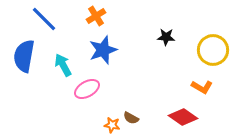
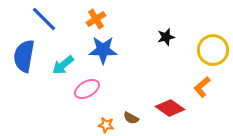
orange cross: moved 3 px down
black star: rotated 18 degrees counterclockwise
blue star: rotated 20 degrees clockwise
cyan arrow: rotated 100 degrees counterclockwise
orange L-shape: rotated 110 degrees clockwise
red diamond: moved 13 px left, 9 px up
orange star: moved 6 px left
